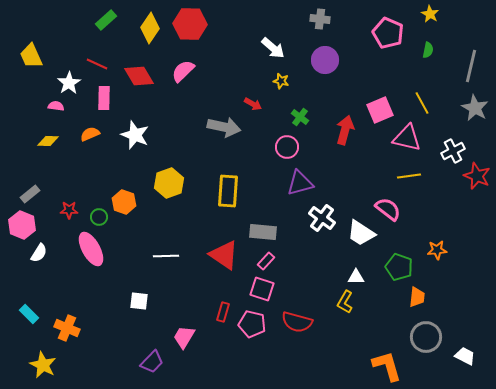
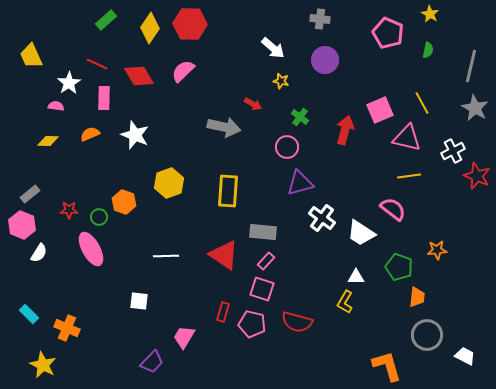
pink semicircle at (388, 209): moved 5 px right
gray circle at (426, 337): moved 1 px right, 2 px up
